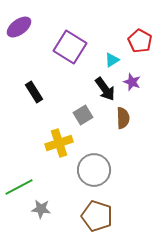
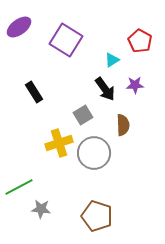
purple square: moved 4 px left, 7 px up
purple star: moved 3 px right, 3 px down; rotated 24 degrees counterclockwise
brown semicircle: moved 7 px down
gray circle: moved 17 px up
